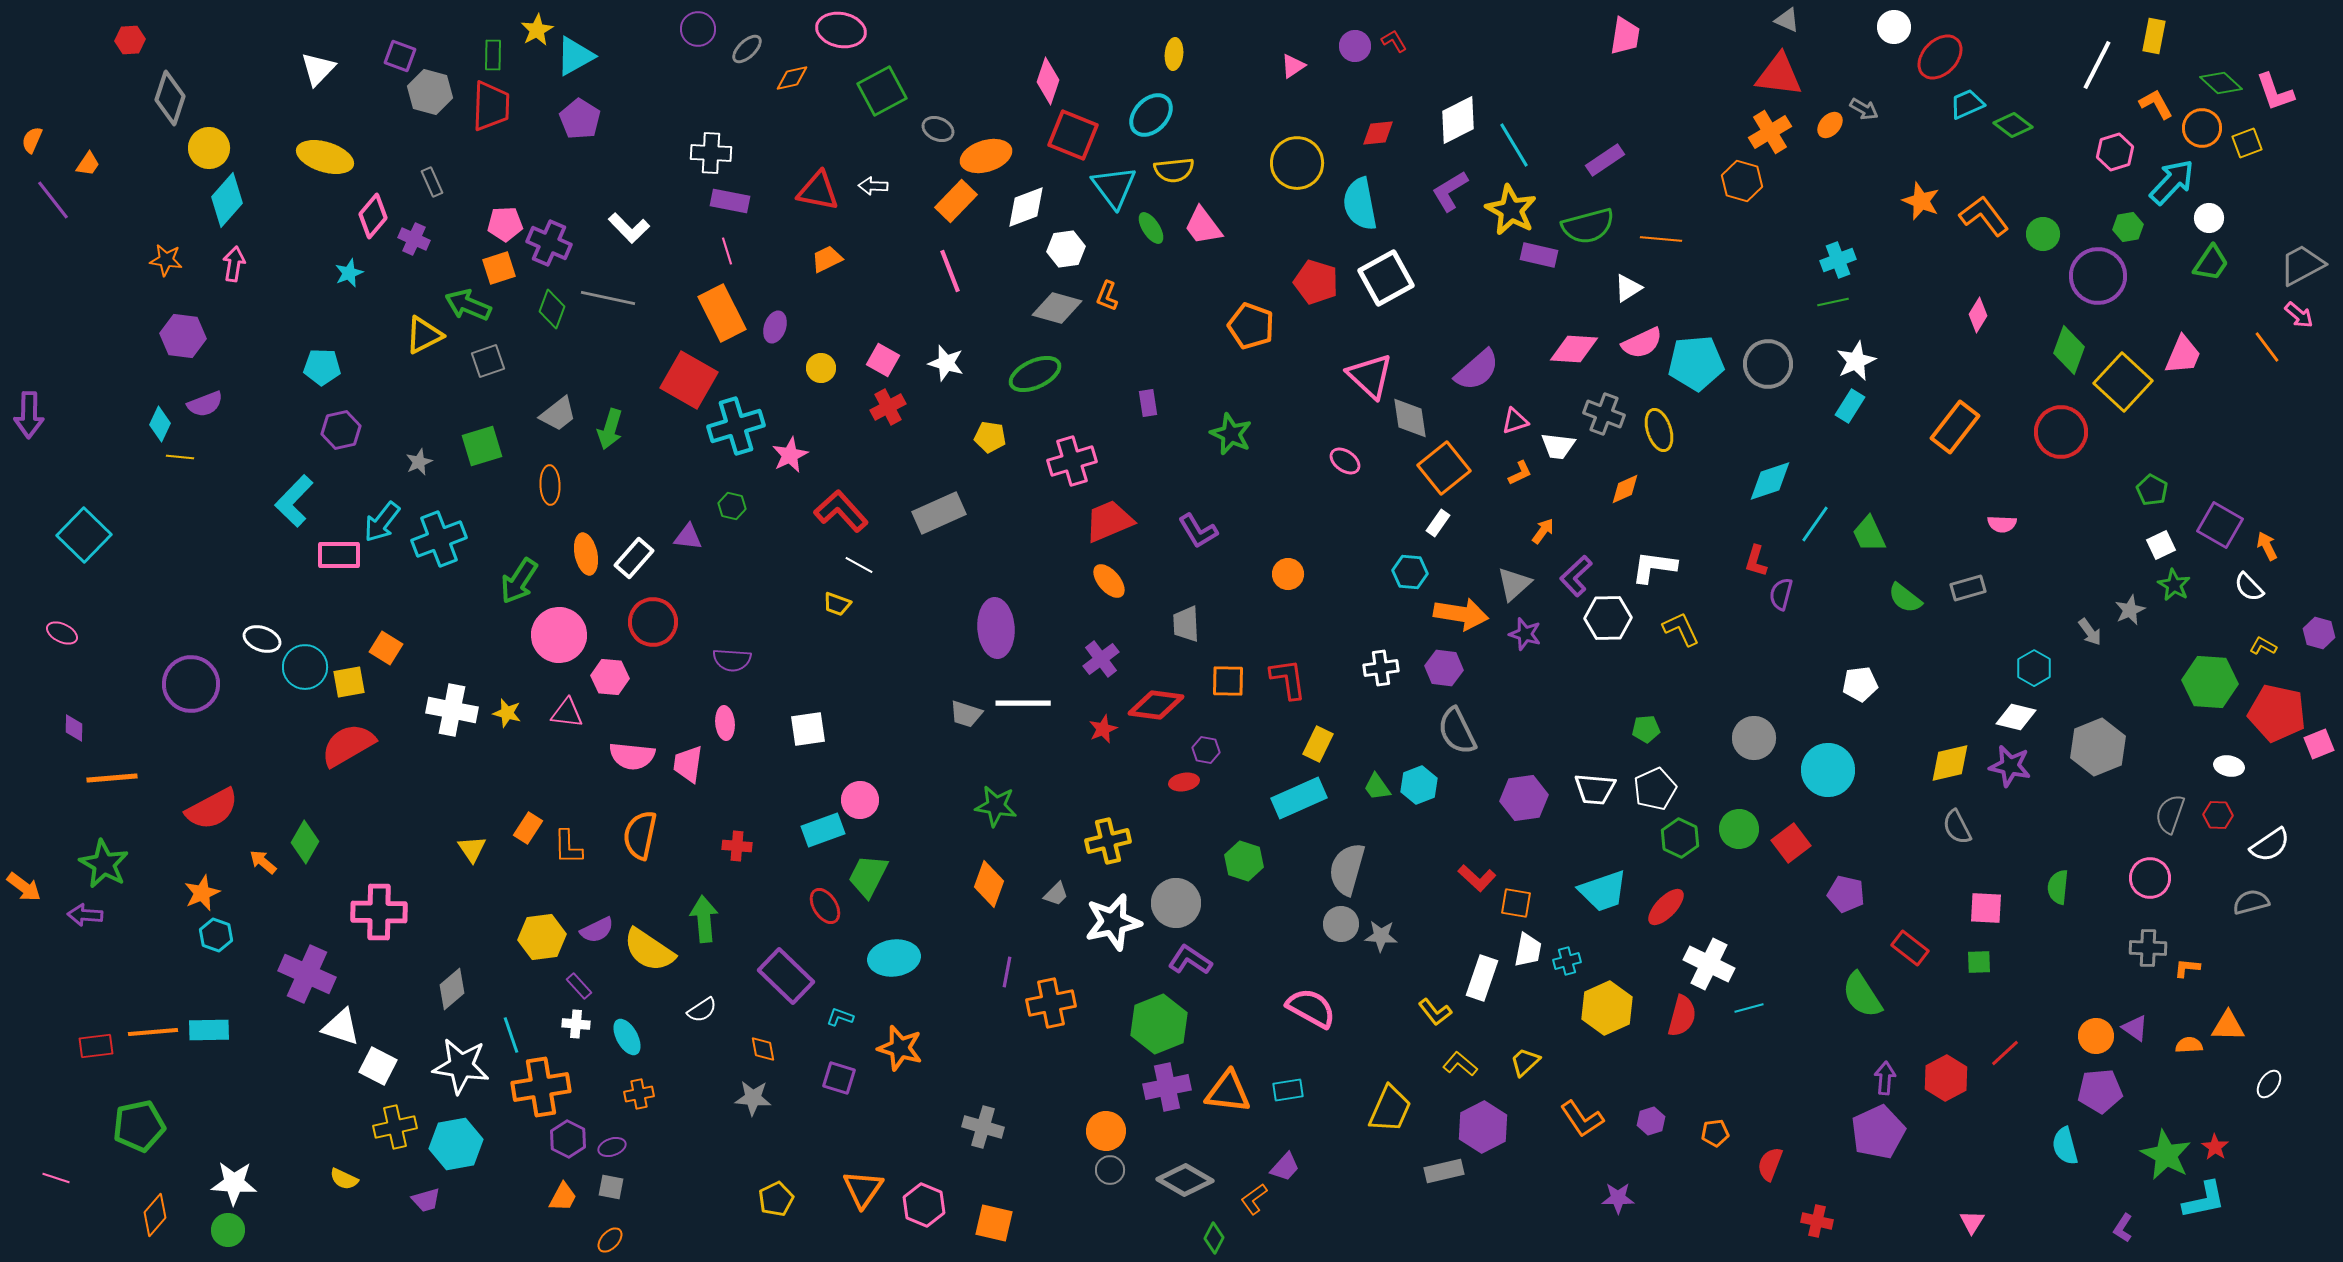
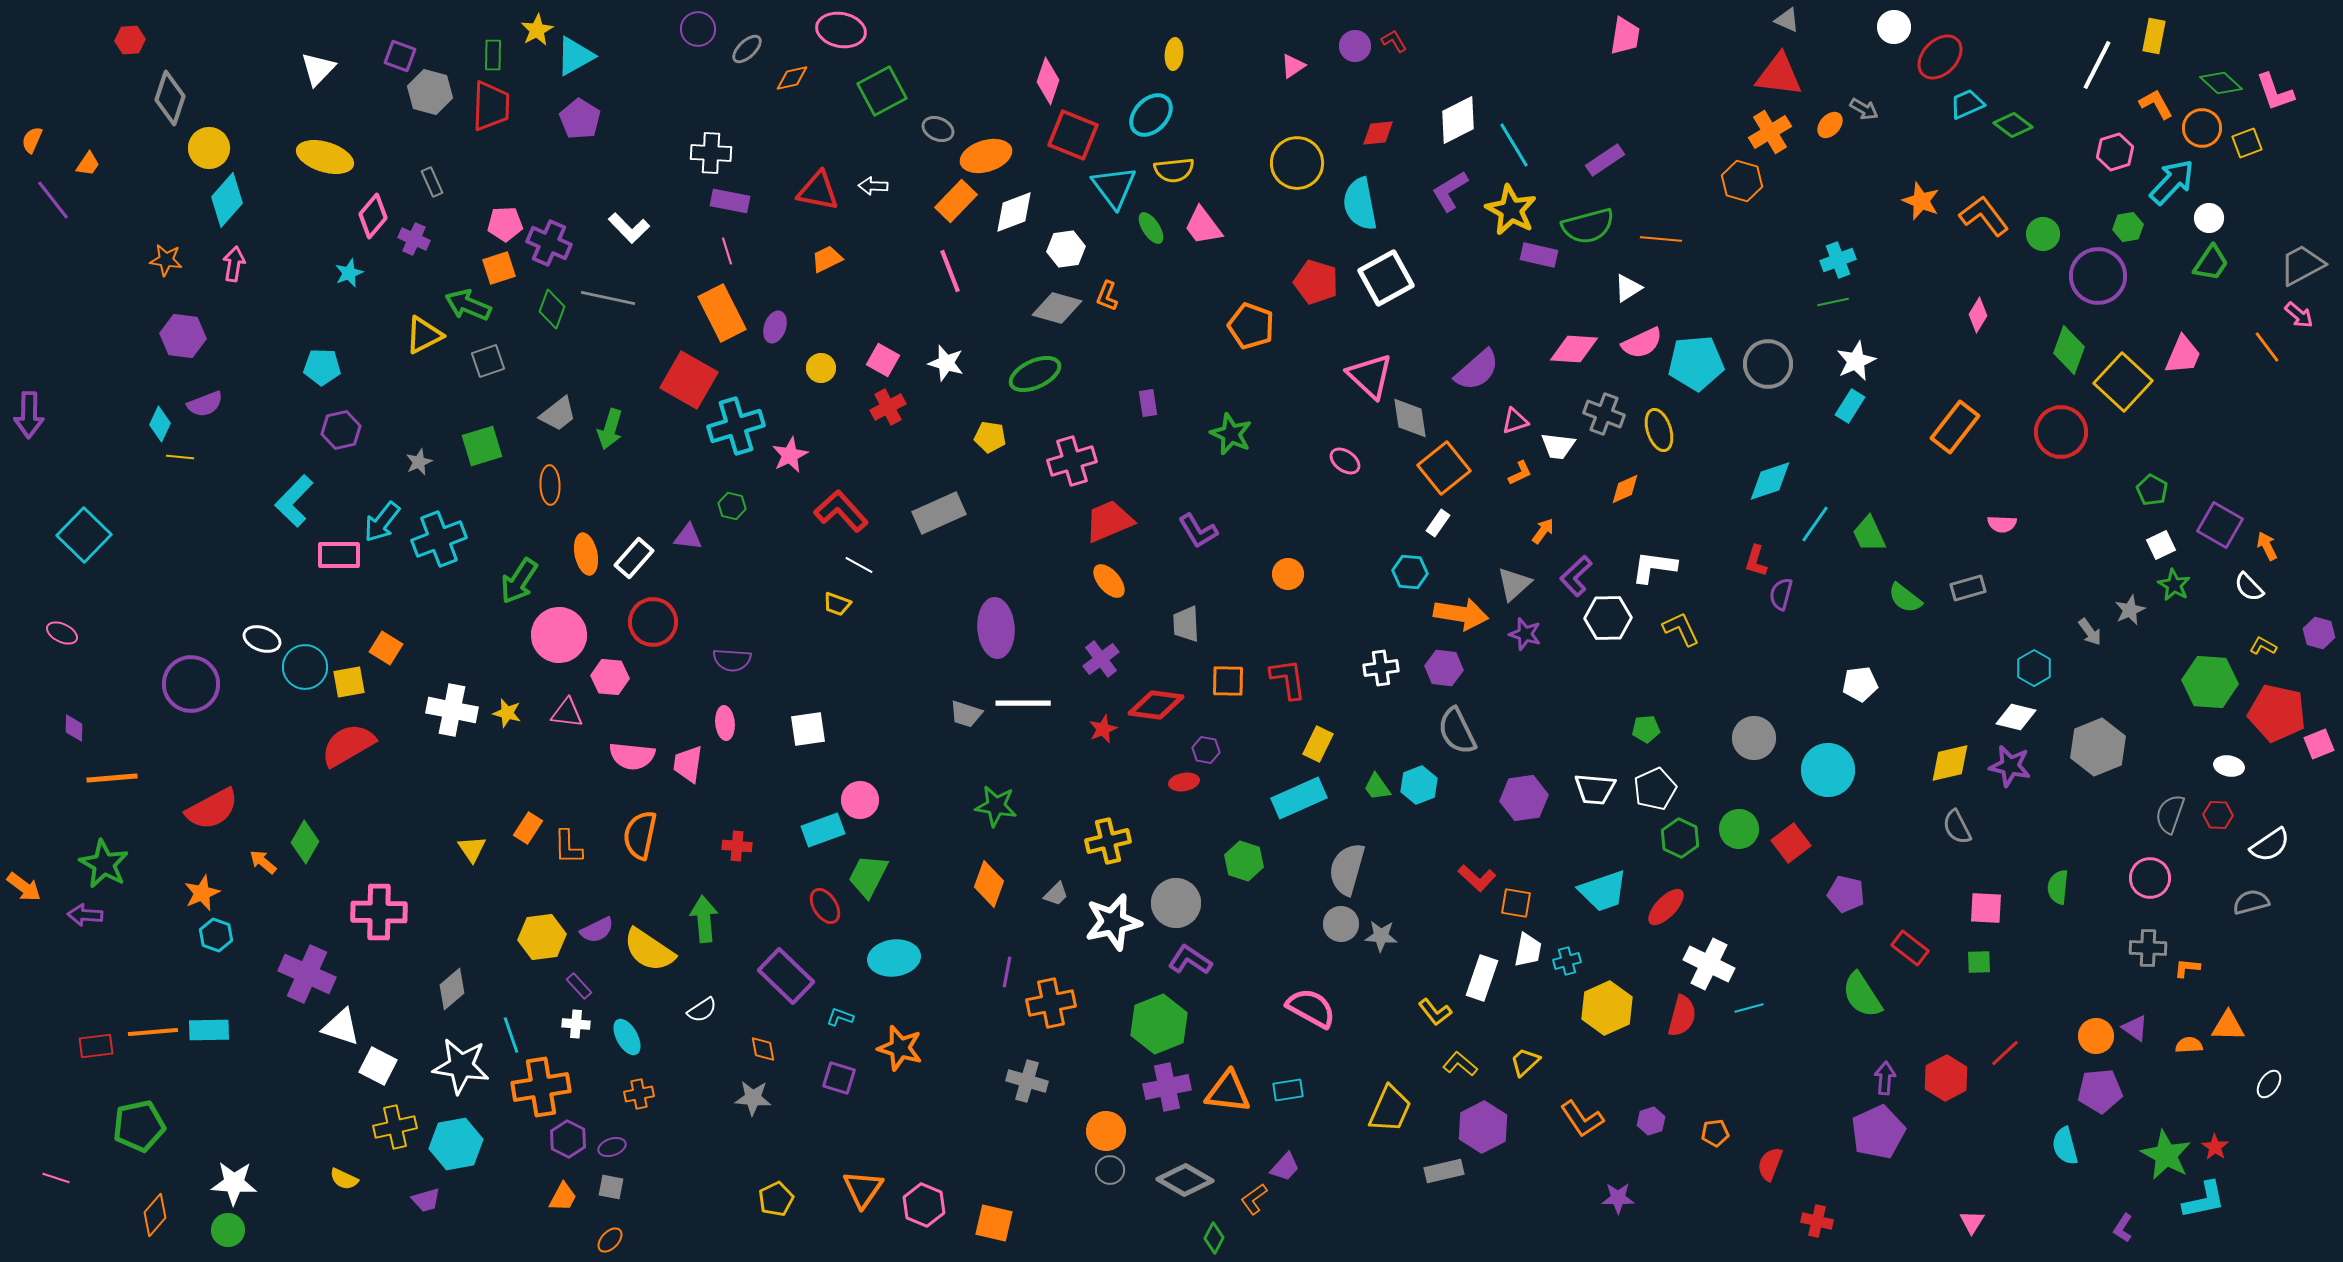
white diamond at (1026, 207): moved 12 px left, 5 px down
gray cross at (983, 1127): moved 44 px right, 46 px up
